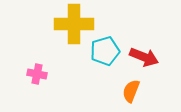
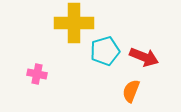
yellow cross: moved 1 px up
